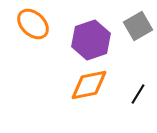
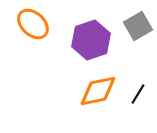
orange diamond: moved 9 px right, 6 px down
